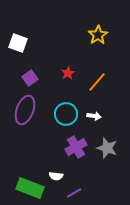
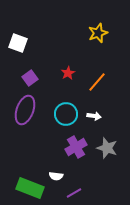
yellow star: moved 2 px up; rotated 12 degrees clockwise
